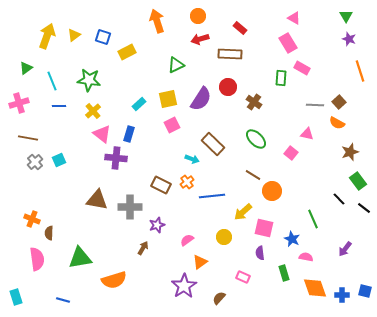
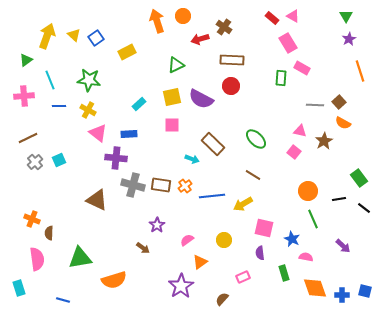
orange circle at (198, 16): moved 15 px left
pink triangle at (294, 18): moved 1 px left, 2 px up
red rectangle at (240, 28): moved 32 px right, 10 px up
yellow triangle at (74, 35): rotated 40 degrees counterclockwise
blue square at (103, 37): moved 7 px left, 1 px down; rotated 35 degrees clockwise
purple star at (349, 39): rotated 24 degrees clockwise
brown rectangle at (230, 54): moved 2 px right, 6 px down
green triangle at (26, 68): moved 8 px up
cyan line at (52, 81): moved 2 px left, 1 px up
red circle at (228, 87): moved 3 px right, 1 px up
yellow square at (168, 99): moved 4 px right, 2 px up
purple semicircle at (201, 99): rotated 85 degrees clockwise
brown cross at (254, 102): moved 30 px left, 75 px up
pink cross at (19, 103): moved 5 px right, 7 px up; rotated 12 degrees clockwise
yellow cross at (93, 111): moved 5 px left, 1 px up; rotated 21 degrees counterclockwise
orange semicircle at (337, 123): moved 6 px right
pink square at (172, 125): rotated 28 degrees clockwise
pink triangle at (102, 134): moved 4 px left, 1 px up
blue rectangle at (129, 134): rotated 70 degrees clockwise
pink triangle at (307, 134): moved 7 px left, 3 px up
brown line at (28, 138): rotated 36 degrees counterclockwise
brown star at (350, 152): moved 26 px left, 11 px up; rotated 12 degrees counterclockwise
pink square at (291, 153): moved 3 px right, 1 px up
green rectangle at (358, 181): moved 1 px right, 3 px up
orange cross at (187, 182): moved 2 px left, 4 px down
brown rectangle at (161, 185): rotated 18 degrees counterclockwise
orange circle at (272, 191): moved 36 px right
black line at (339, 199): rotated 56 degrees counterclockwise
brown triangle at (97, 200): rotated 15 degrees clockwise
gray cross at (130, 207): moved 3 px right, 22 px up; rotated 15 degrees clockwise
yellow arrow at (243, 212): moved 8 px up; rotated 12 degrees clockwise
purple star at (157, 225): rotated 14 degrees counterclockwise
yellow circle at (224, 237): moved 3 px down
brown arrow at (143, 248): rotated 96 degrees clockwise
purple arrow at (345, 249): moved 2 px left, 3 px up; rotated 84 degrees counterclockwise
pink rectangle at (243, 277): rotated 48 degrees counterclockwise
purple star at (184, 286): moved 3 px left
cyan rectangle at (16, 297): moved 3 px right, 9 px up
brown semicircle at (219, 298): moved 3 px right, 1 px down
